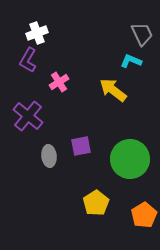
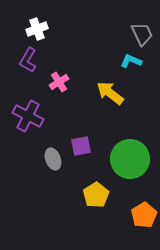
white cross: moved 4 px up
yellow arrow: moved 3 px left, 3 px down
purple cross: rotated 12 degrees counterclockwise
gray ellipse: moved 4 px right, 3 px down; rotated 15 degrees counterclockwise
yellow pentagon: moved 8 px up
